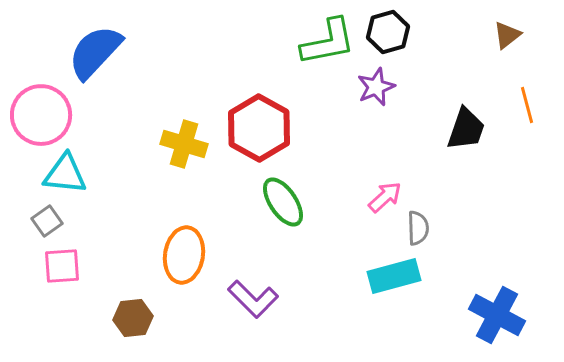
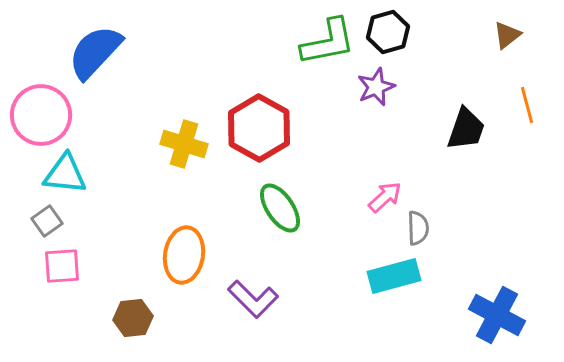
green ellipse: moved 3 px left, 6 px down
